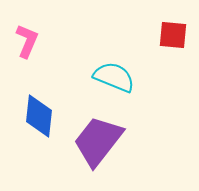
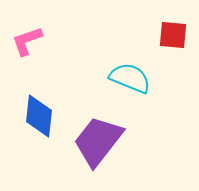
pink L-shape: rotated 132 degrees counterclockwise
cyan semicircle: moved 16 px right, 1 px down
